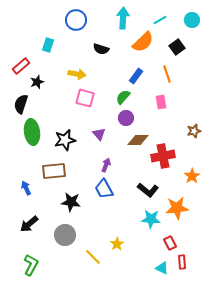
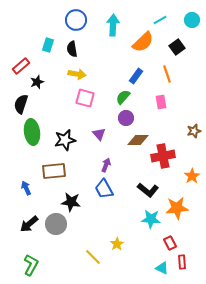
cyan arrow at (123, 18): moved 10 px left, 7 px down
black semicircle at (101, 49): moved 29 px left; rotated 63 degrees clockwise
gray circle at (65, 235): moved 9 px left, 11 px up
